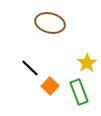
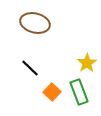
brown ellipse: moved 15 px left
orange square: moved 2 px right, 6 px down
